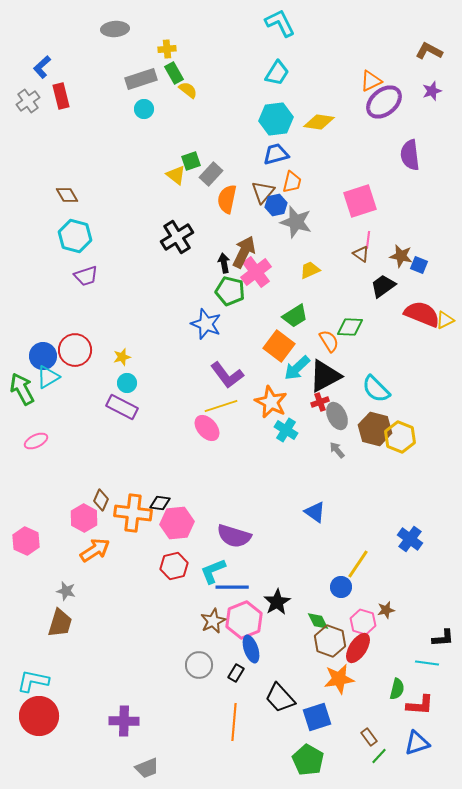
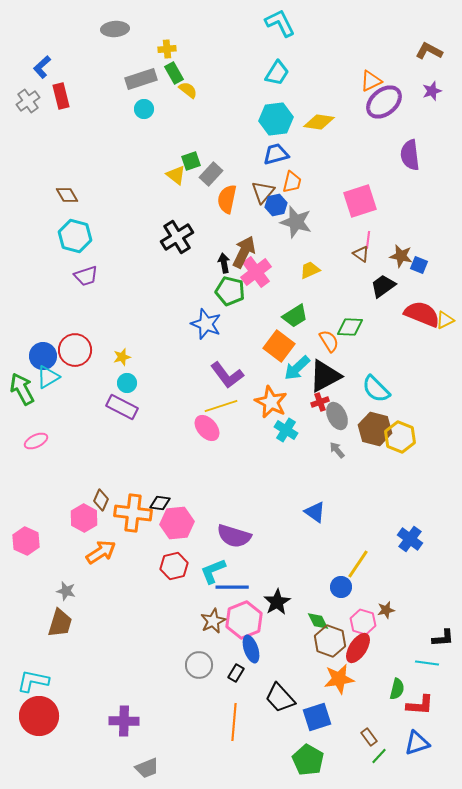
orange arrow at (95, 550): moved 6 px right, 2 px down
